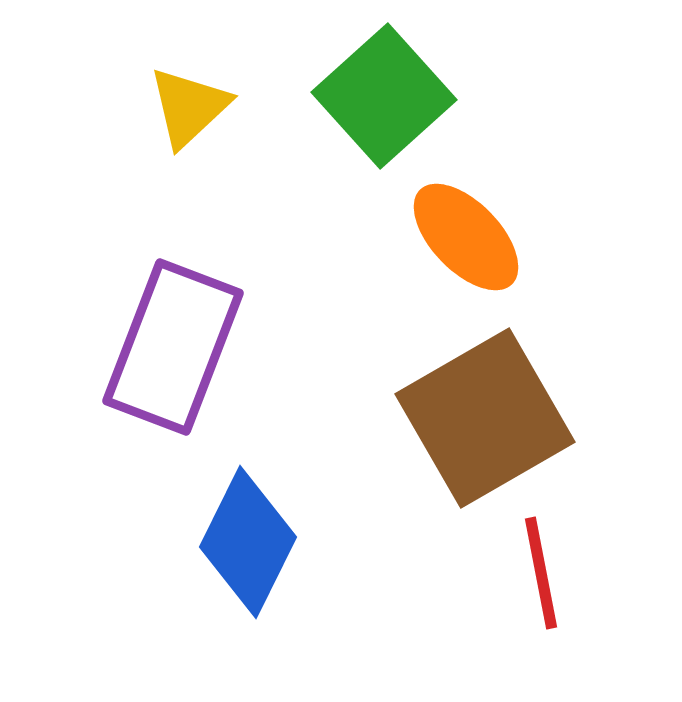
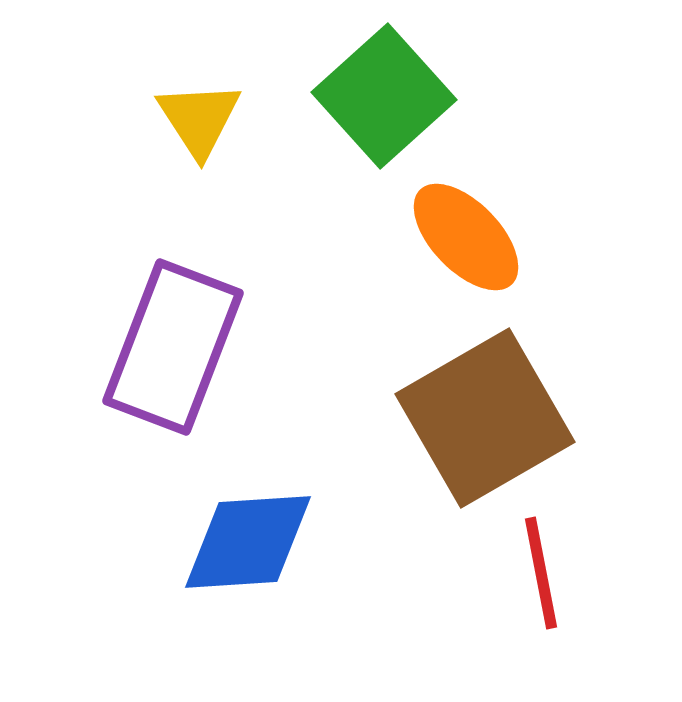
yellow triangle: moved 10 px right, 12 px down; rotated 20 degrees counterclockwise
blue diamond: rotated 60 degrees clockwise
